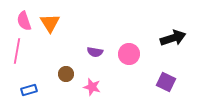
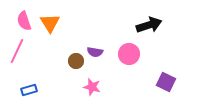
black arrow: moved 24 px left, 13 px up
pink line: rotated 15 degrees clockwise
brown circle: moved 10 px right, 13 px up
